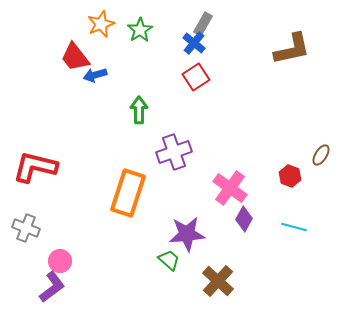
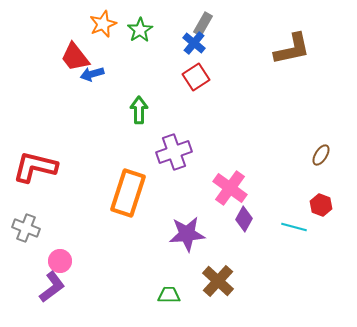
orange star: moved 2 px right
blue arrow: moved 3 px left, 1 px up
red hexagon: moved 31 px right, 29 px down
green trapezoid: moved 35 px down; rotated 40 degrees counterclockwise
